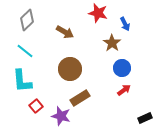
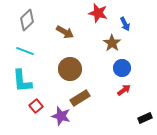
cyan line: rotated 18 degrees counterclockwise
